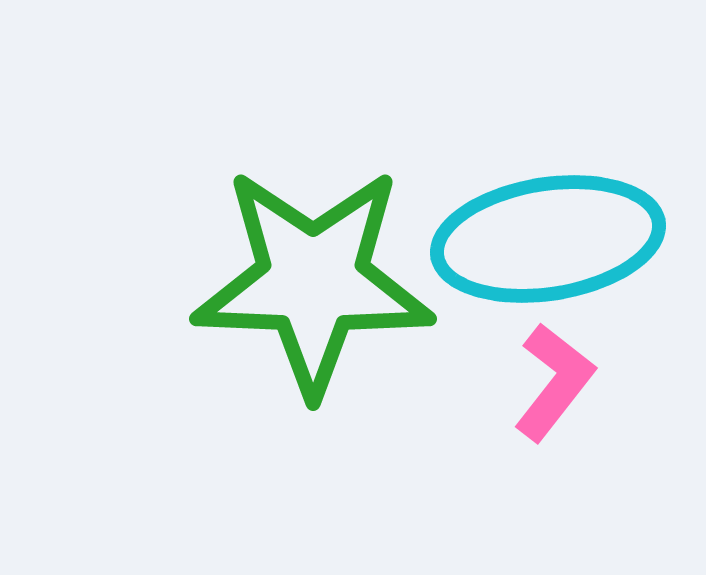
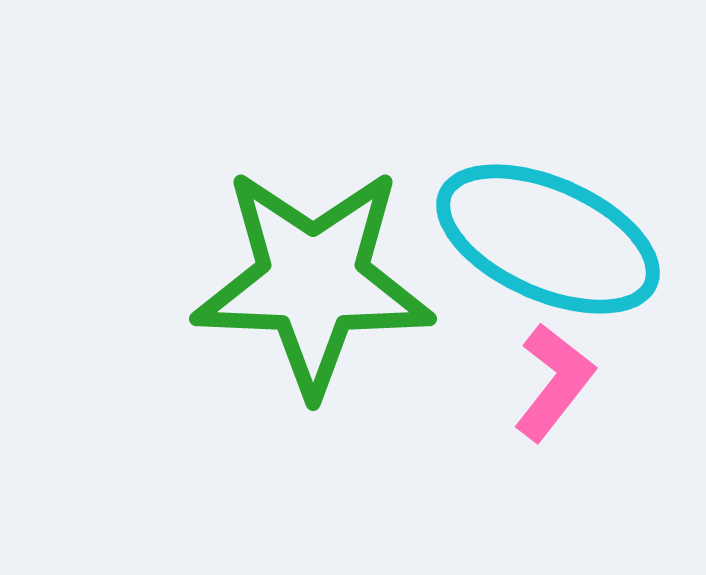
cyan ellipse: rotated 33 degrees clockwise
